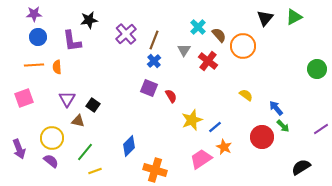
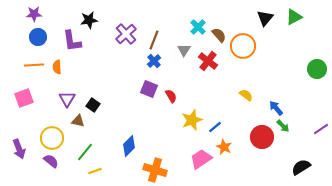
purple square: moved 1 px down
